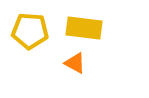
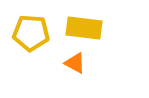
yellow pentagon: moved 1 px right, 2 px down
